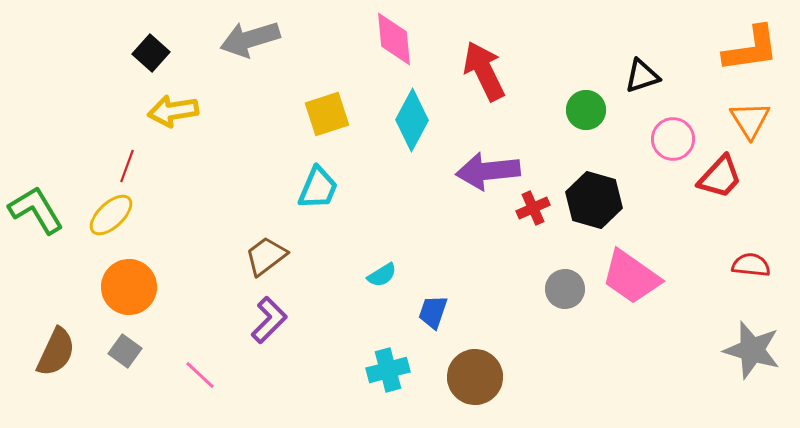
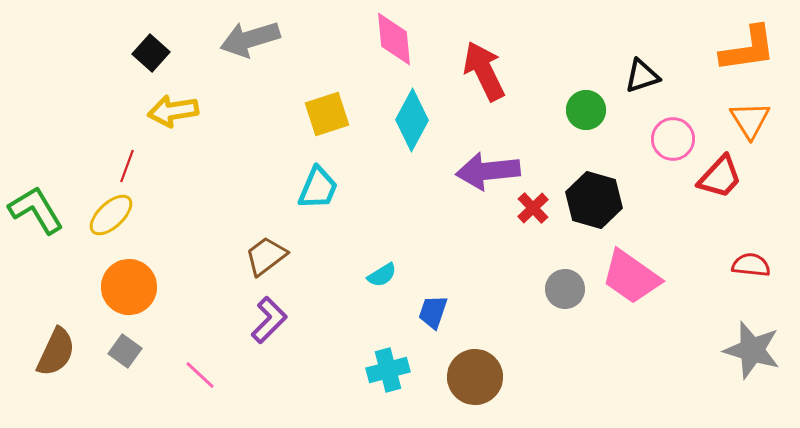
orange L-shape: moved 3 px left
red cross: rotated 20 degrees counterclockwise
